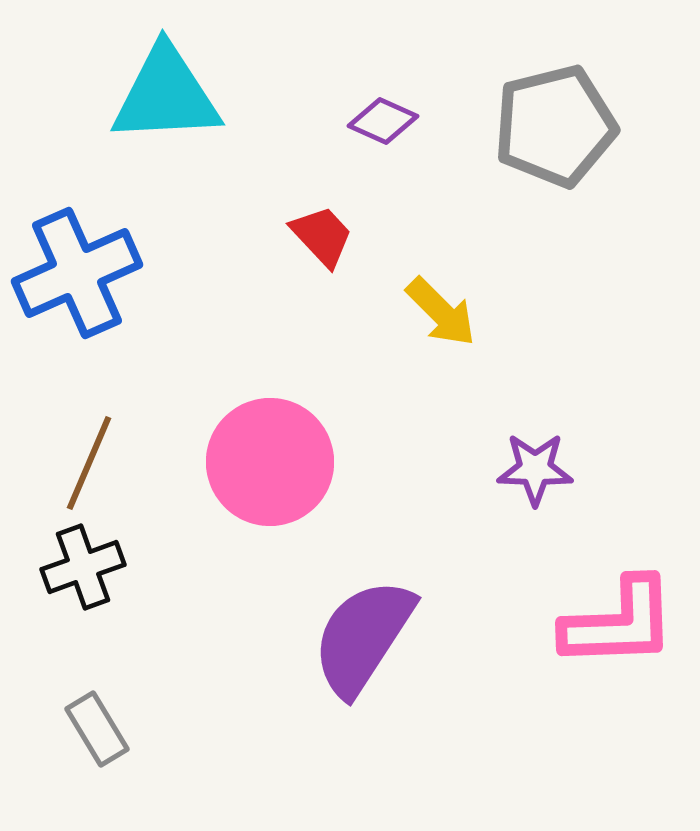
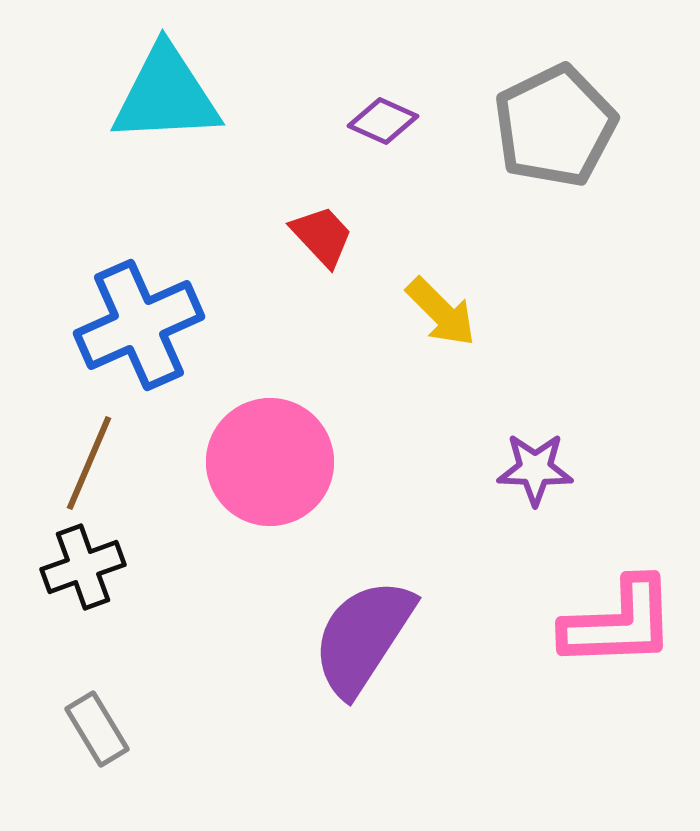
gray pentagon: rotated 12 degrees counterclockwise
blue cross: moved 62 px right, 52 px down
